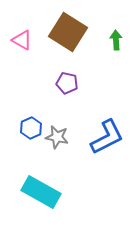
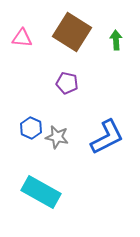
brown square: moved 4 px right
pink triangle: moved 2 px up; rotated 25 degrees counterclockwise
blue hexagon: rotated 10 degrees counterclockwise
